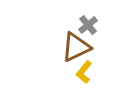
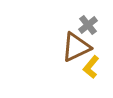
yellow L-shape: moved 7 px right, 5 px up
